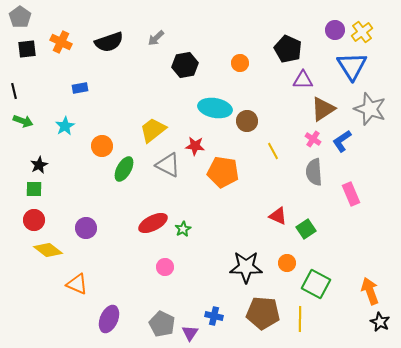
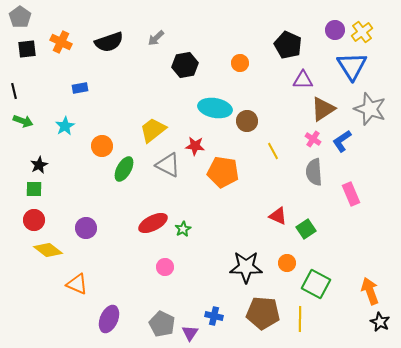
black pentagon at (288, 49): moved 4 px up
